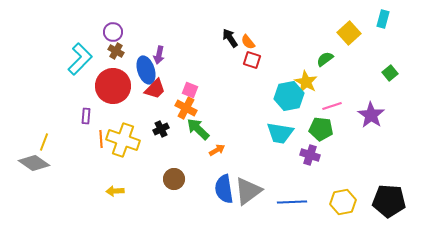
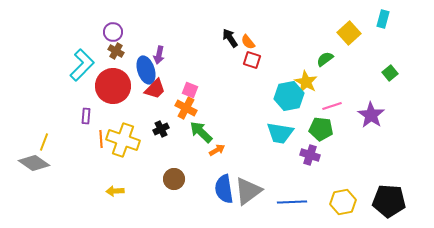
cyan L-shape: moved 2 px right, 6 px down
green arrow: moved 3 px right, 3 px down
